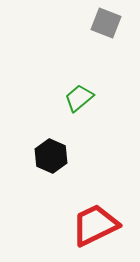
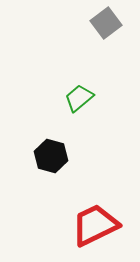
gray square: rotated 32 degrees clockwise
black hexagon: rotated 8 degrees counterclockwise
